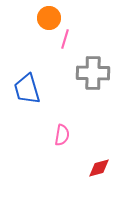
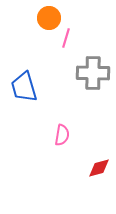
pink line: moved 1 px right, 1 px up
blue trapezoid: moved 3 px left, 2 px up
